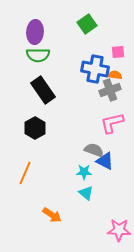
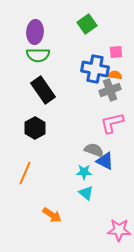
pink square: moved 2 px left
